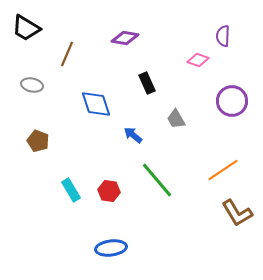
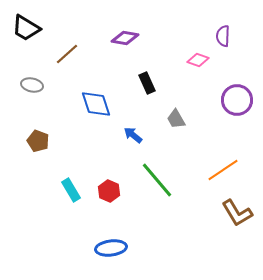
brown line: rotated 25 degrees clockwise
purple circle: moved 5 px right, 1 px up
red hexagon: rotated 15 degrees clockwise
